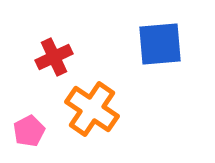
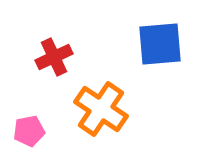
orange cross: moved 9 px right
pink pentagon: rotated 16 degrees clockwise
